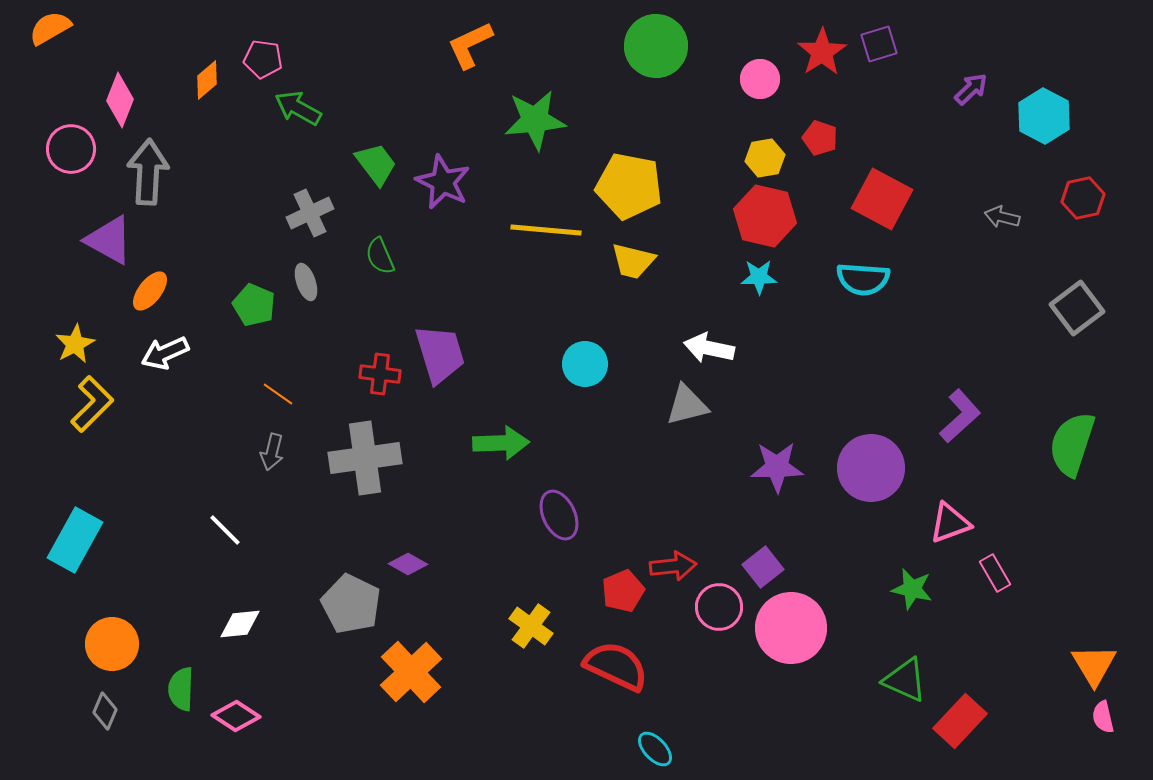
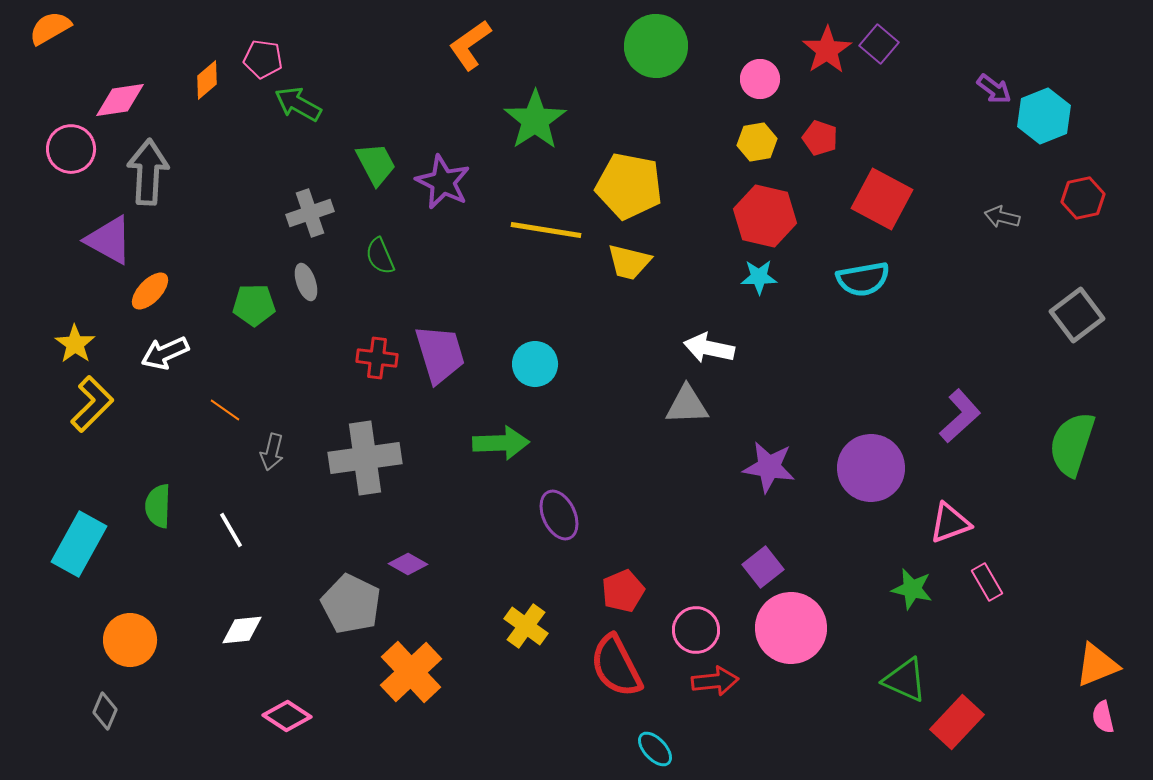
purple square at (879, 44): rotated 33 degrees counterclockwise
orange L-shape at (470, 45): rotated 10 degrees counterclockwise
red star at (822, 52): moved 5 px right, 2 px up
purple arrow at (971, 89): moved 23 px right; rotated 81 degrees clockwise
pink diamond at (120, 100): rotated 60 degrees clockwise
green arrow at (298, 108): moved 4 px up
cyan hexagon at (1044, 116): rotated 10 degrees clockwise
green star at (535, 120): rotated 28 degrees counterclockwise
yellow hexagon at (765, 158): moved 8 px left, 16 px up
green trapezoid at (376, 164): rotated 9 degrees clockwise
gray cross at (310, 213): rotated 6 degrees clockwise
yellow line at (546, 230): rotated 4 degrees clockwise
yellow trapezoid at (633, 261): moved 4 px left, 1 px down
cyan semicircle at (863, 279): rotated 14 degrees counterclockwise
orange ellipse at (150, 291): rotated 6 degrees clockwise
green pentagon at (254, 305): rotated 24 degrees counterclockwise
gray square at (1077, 308): moved 7 px down
yellow star at (75, 344): rotated 9 degrees counterclockwise
cyan circle at (585, 364): moved 50 px left
red cross at (380, 374): moved 3 px left, 16 px up
orange line at (278, 394): moved 53 px left, 16 px down
gray triangle at (687, 405): rotated 12 degrees clockwise
purple star at (777, 467): moved 8 px left; rotated 10 degrees clockwise
white line at (225, 530): moved 6 px right; rotated 15 degrees clockwise
cyan rectangle at (75, 540): moved 4 px right, 4 px down
red arrow at (673, 566): moved 42 px right, 115 px down
pink rectangle at (995, 573): moved 8 px left, 9 px down
pink circle at (719, 607): moved 23 px left, 23 px down
white diamond at (240, 624): moved 2 px right, 6 px down
yellow cross at (531, 626): moved 5 px left
orange circle at (112, 644): moved 18 px right, 4 px up
orange triangle at (1094, 665): moved 3 px right; rotated 39 degrees clockwise
red semicircle at (616, 666): rotated 142 degrees counterclockwise
green semicircle at (181, 689): moved 23 px left, 183 px up
pink diamond at (236, 716): moved 51 px right
red rectangle at (960, 721): moved 3 px left, 1 px down
